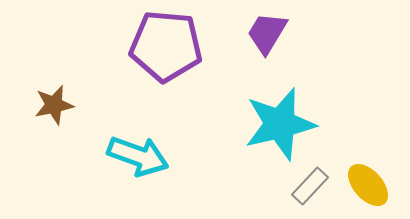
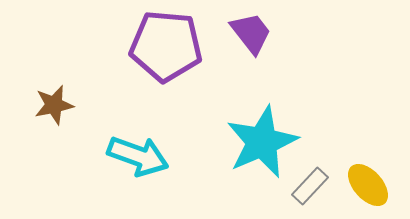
purple trapezoid: moved 16 px left; rotated 111 degrees clockwise
cyan star: moved 18 px left, 18 px down; rotated 10 degrees counterclockwise
